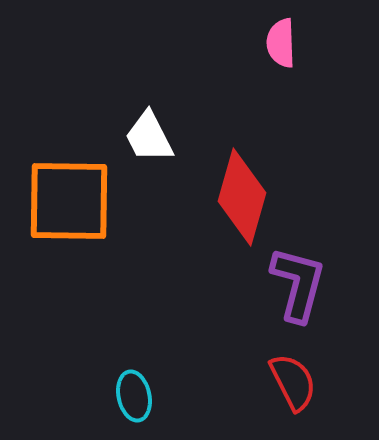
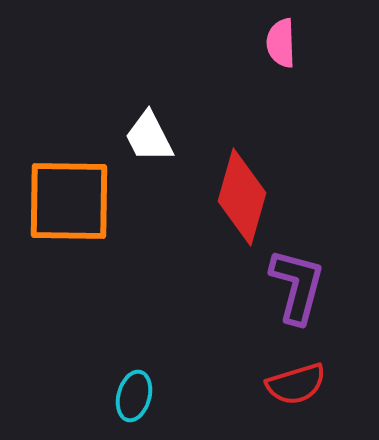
purple L-shape: moved 1 px left, 2 px down
red semicircle: moved 3 px right, 2 px down; rotated 100 degrees clockwise
cyan ellipse: rotated 27 degrees clockwise
